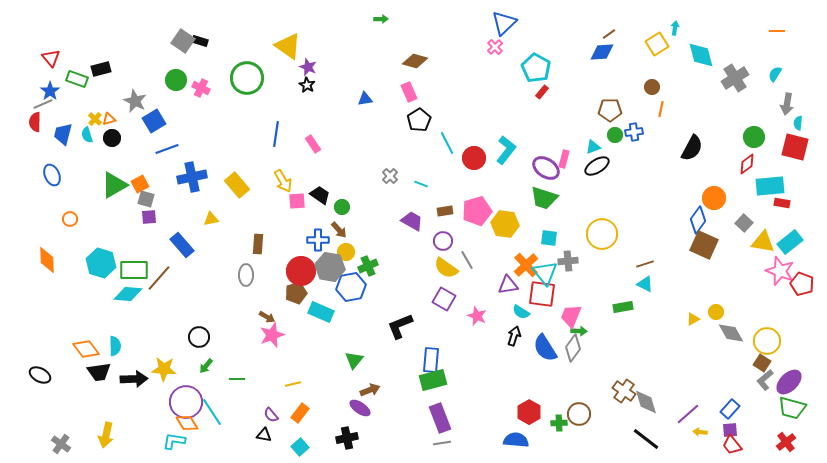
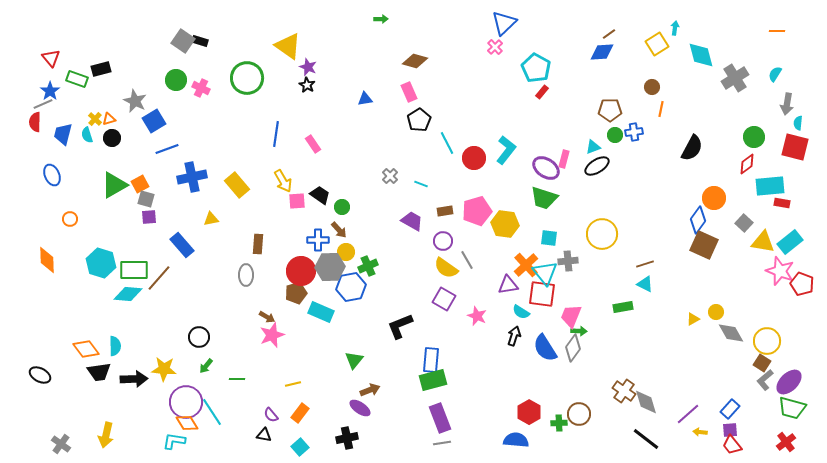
gray hexagon at (330, 267): rotated 12 degrees counterclockwise
